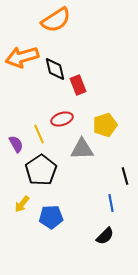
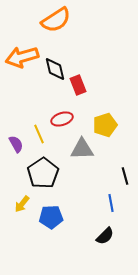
black pentagon: moved 2 px right, 3 px down
